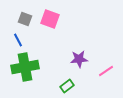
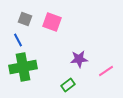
pink square: moved 2 px right, 3 px down
green cross: moved 2 px left
green rectangle: moved 1 px right, 1 px up
